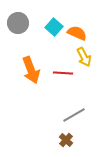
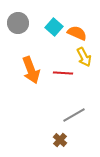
brown cross: moved 6 px left
